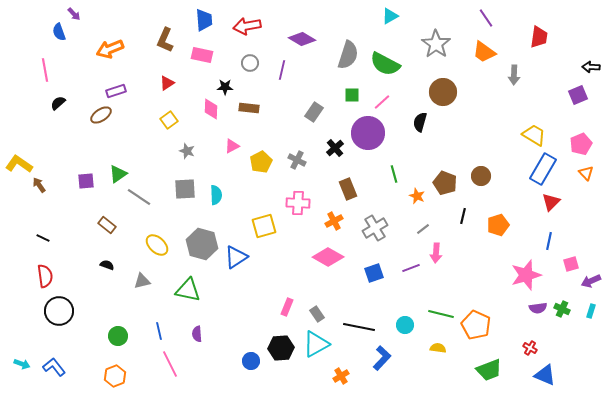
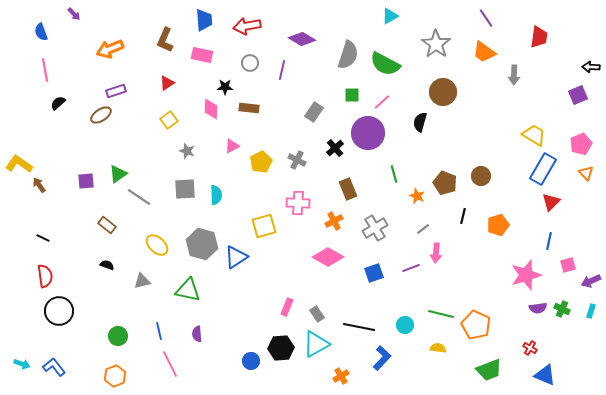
blue semicircle at (59, 32): moved 18 px left
pink square at (571, 264): moved 3 px left, 1 px down
